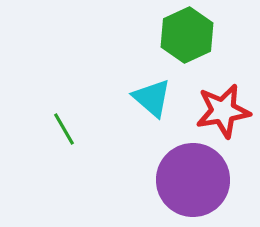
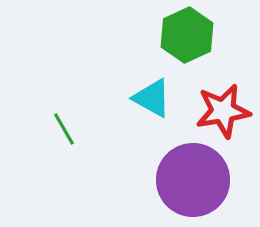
cyan triangle: rotated 12 degrees counterclockwise
